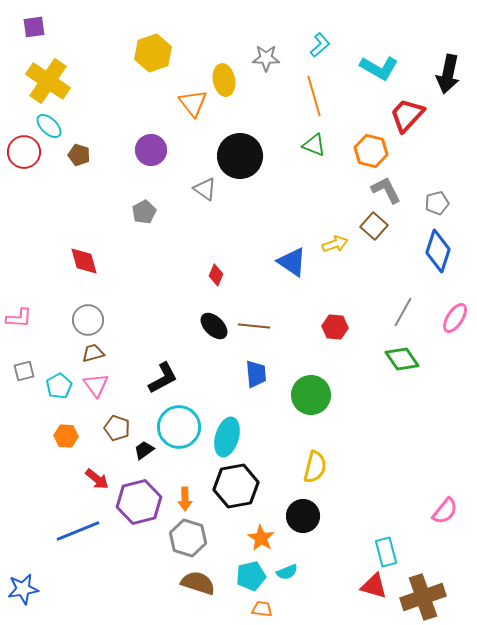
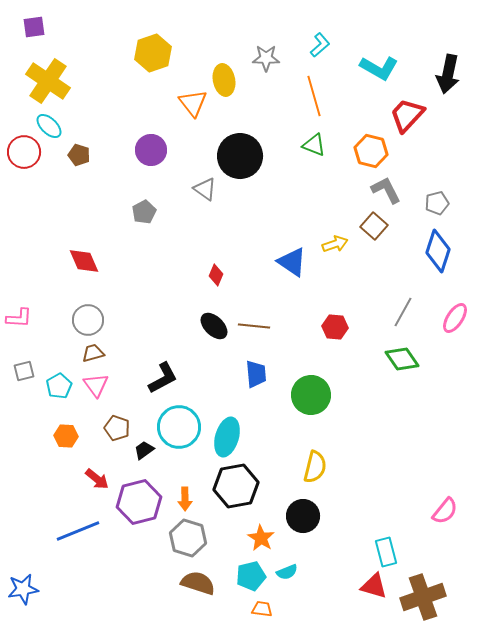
red diamond at (84, 261): rotated 8 degrees counterclockwise
